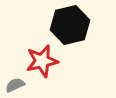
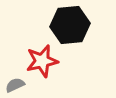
black hexagon: rotated 9 degrees clockwise
